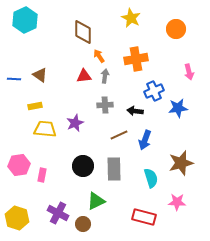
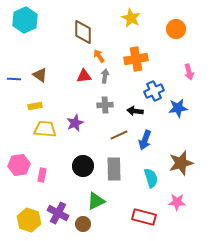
yellow hexagon: moved 12 px right, 2 px down
